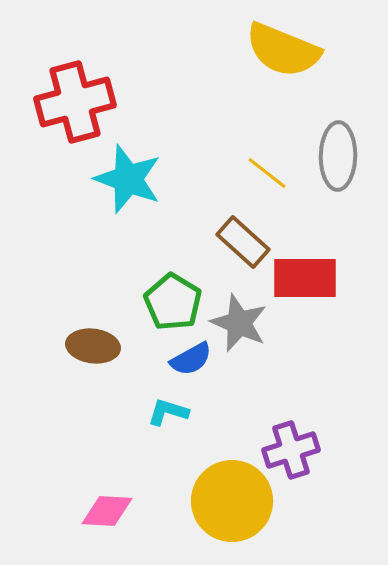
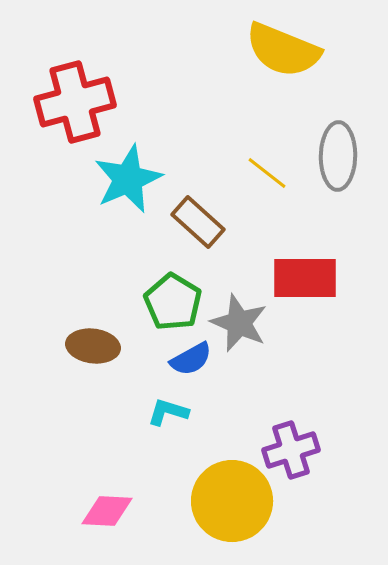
cyan star: rotated 28 degrees clockwise
brown rectangle: moved 45 px left, 20 px up
